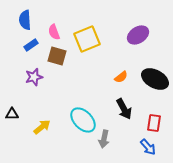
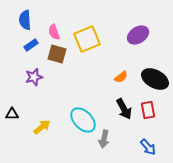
brown square: moved 2 px up
red rectangle: moved 6 px left, 13 px up; rotated 18 degrees counterclockwise
